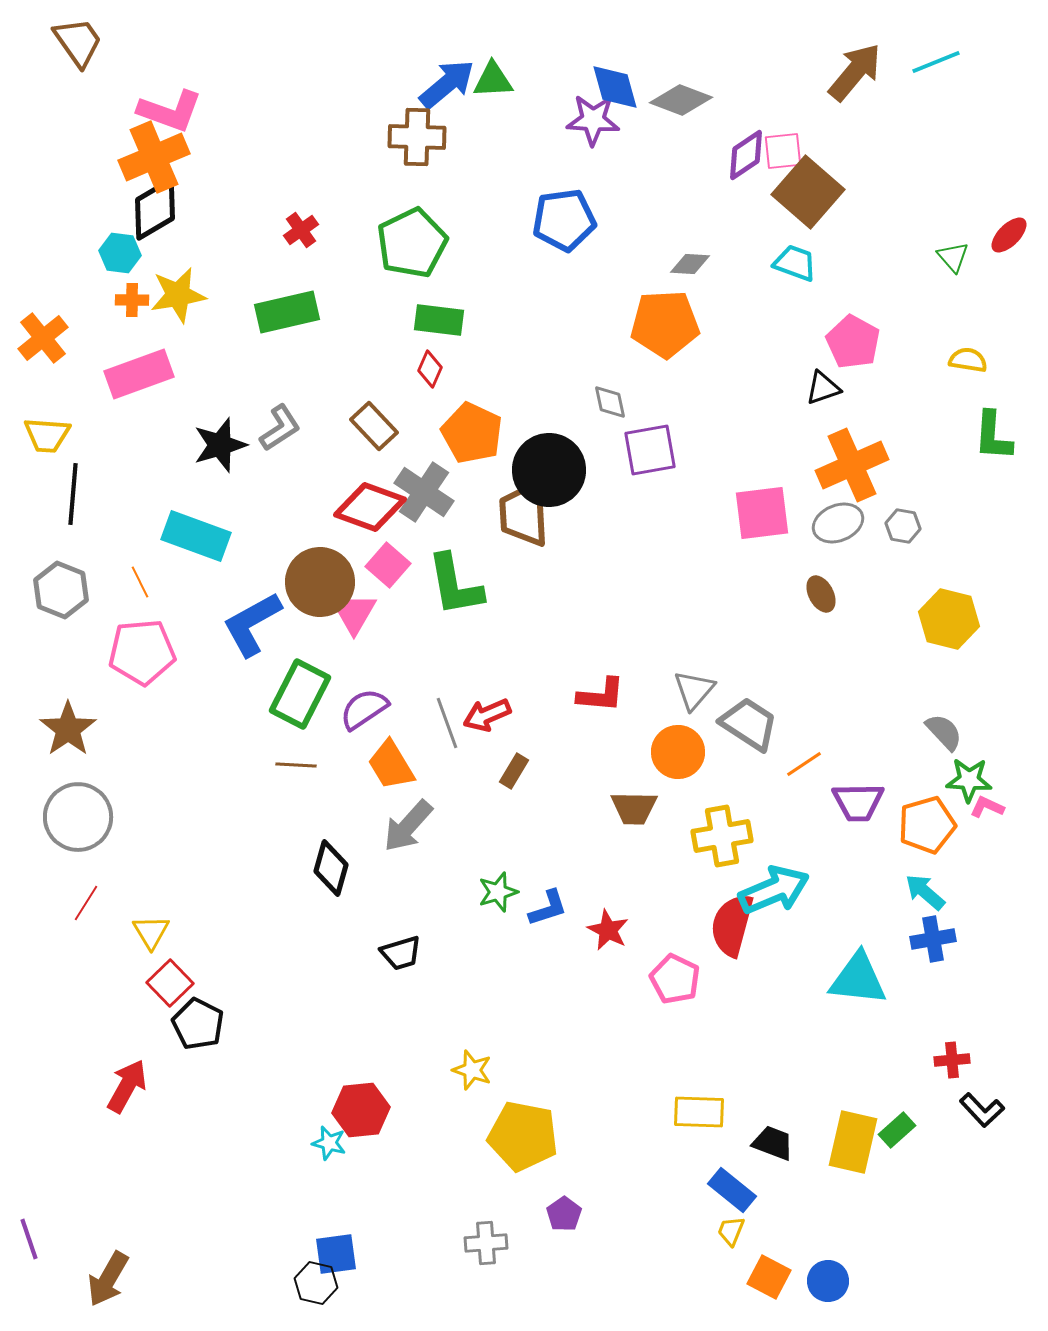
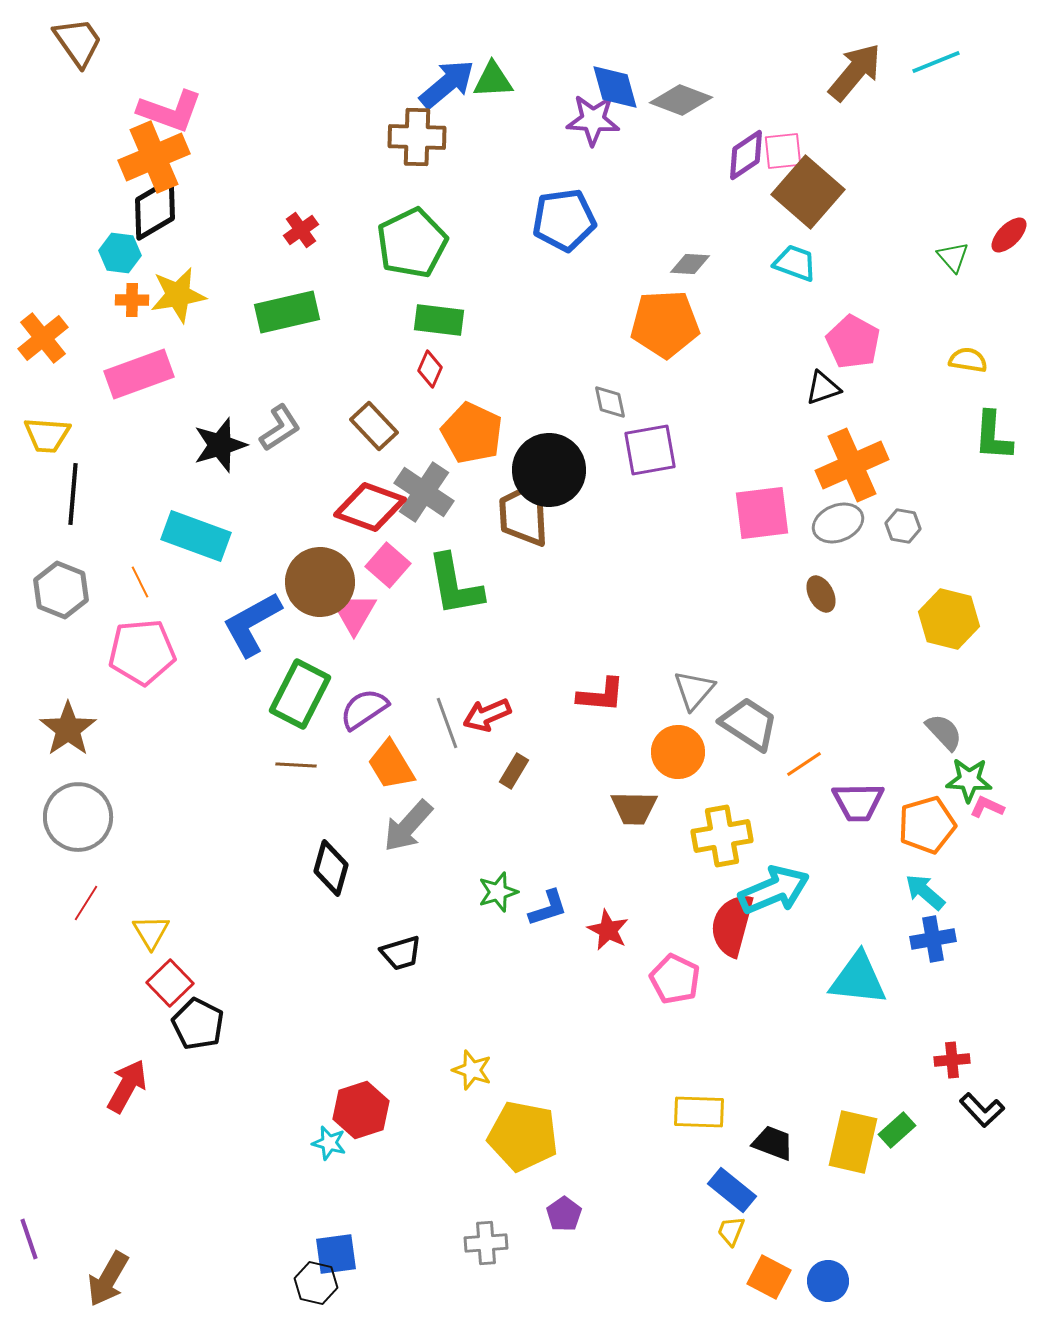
red hexagon at (361, 1110): rotated 12 degrees counterclockwise
